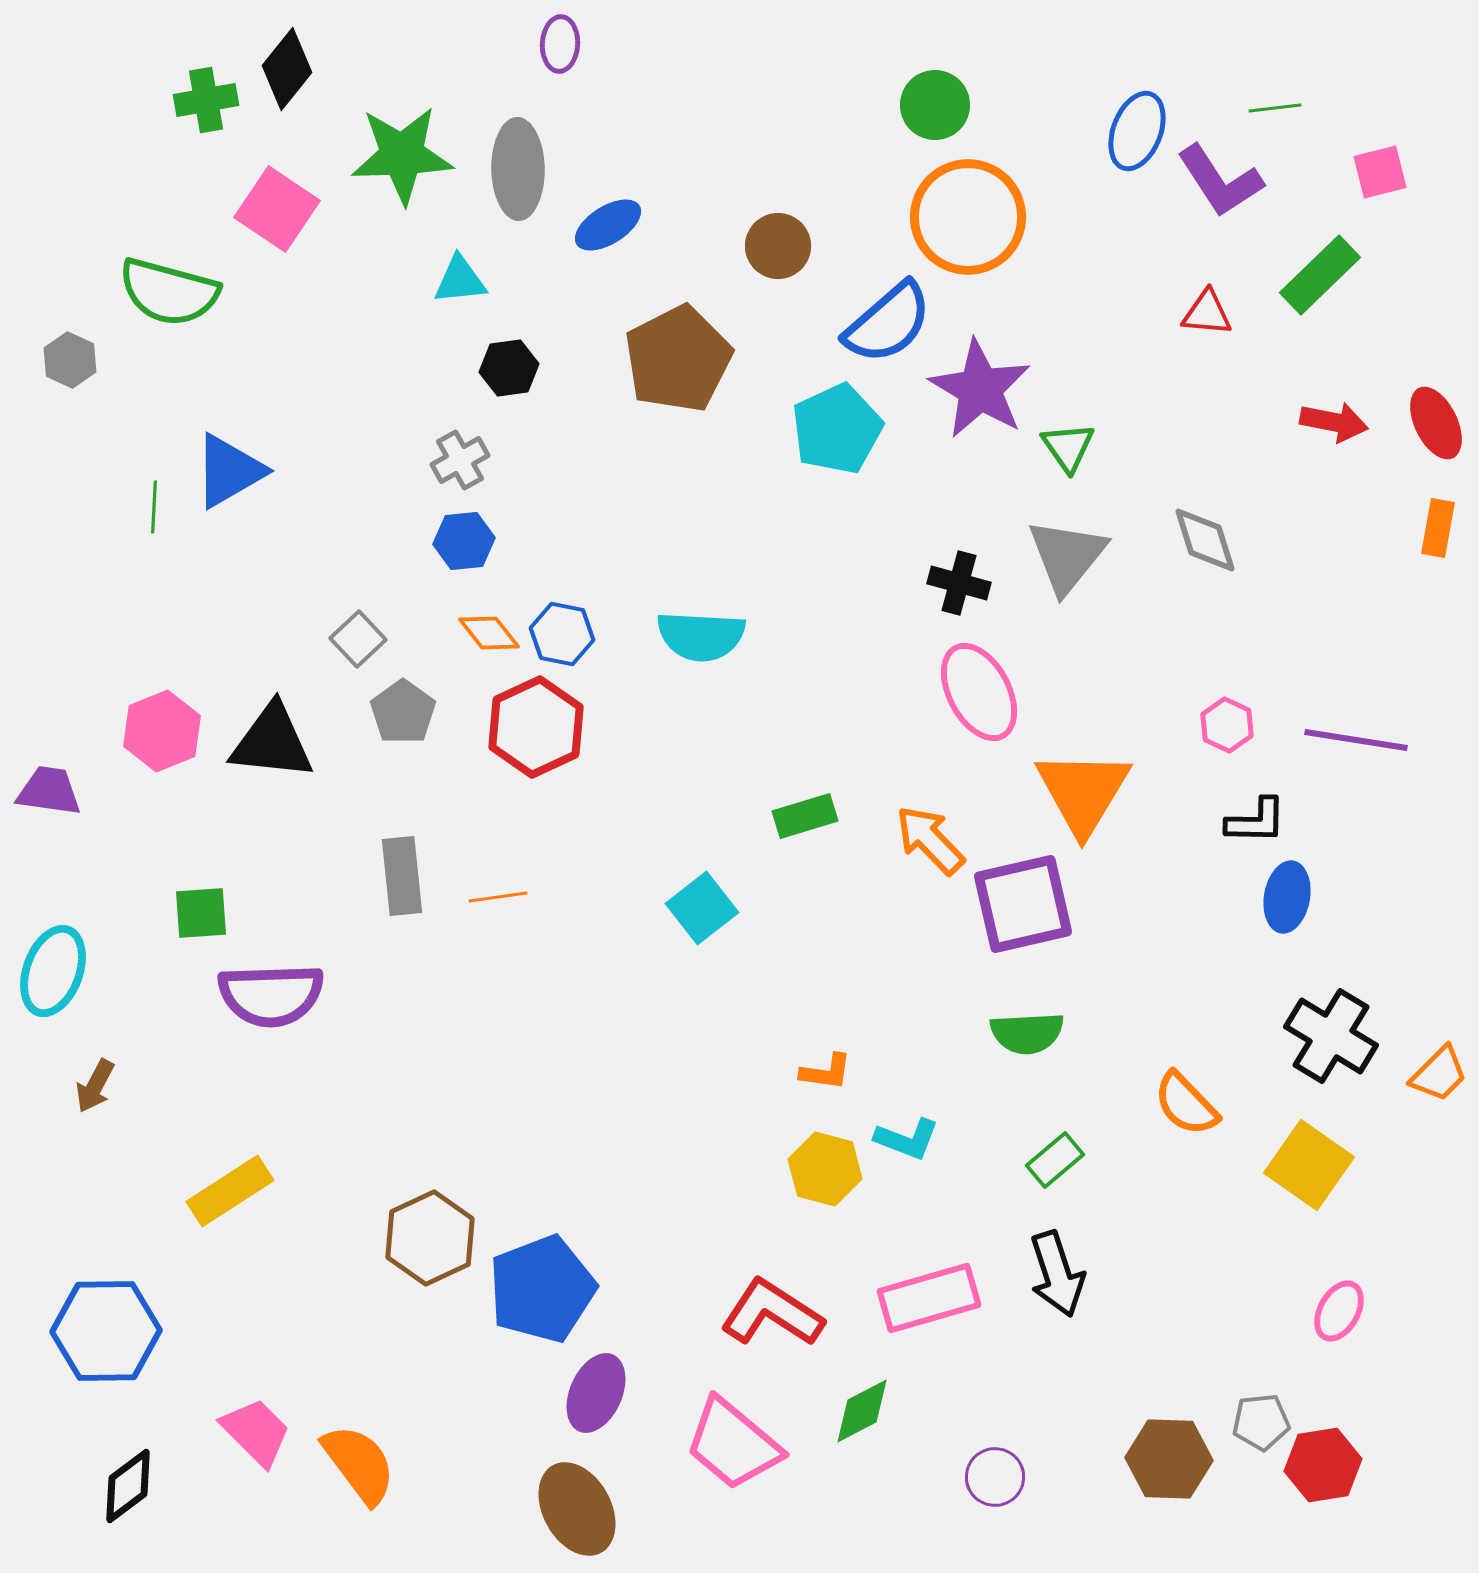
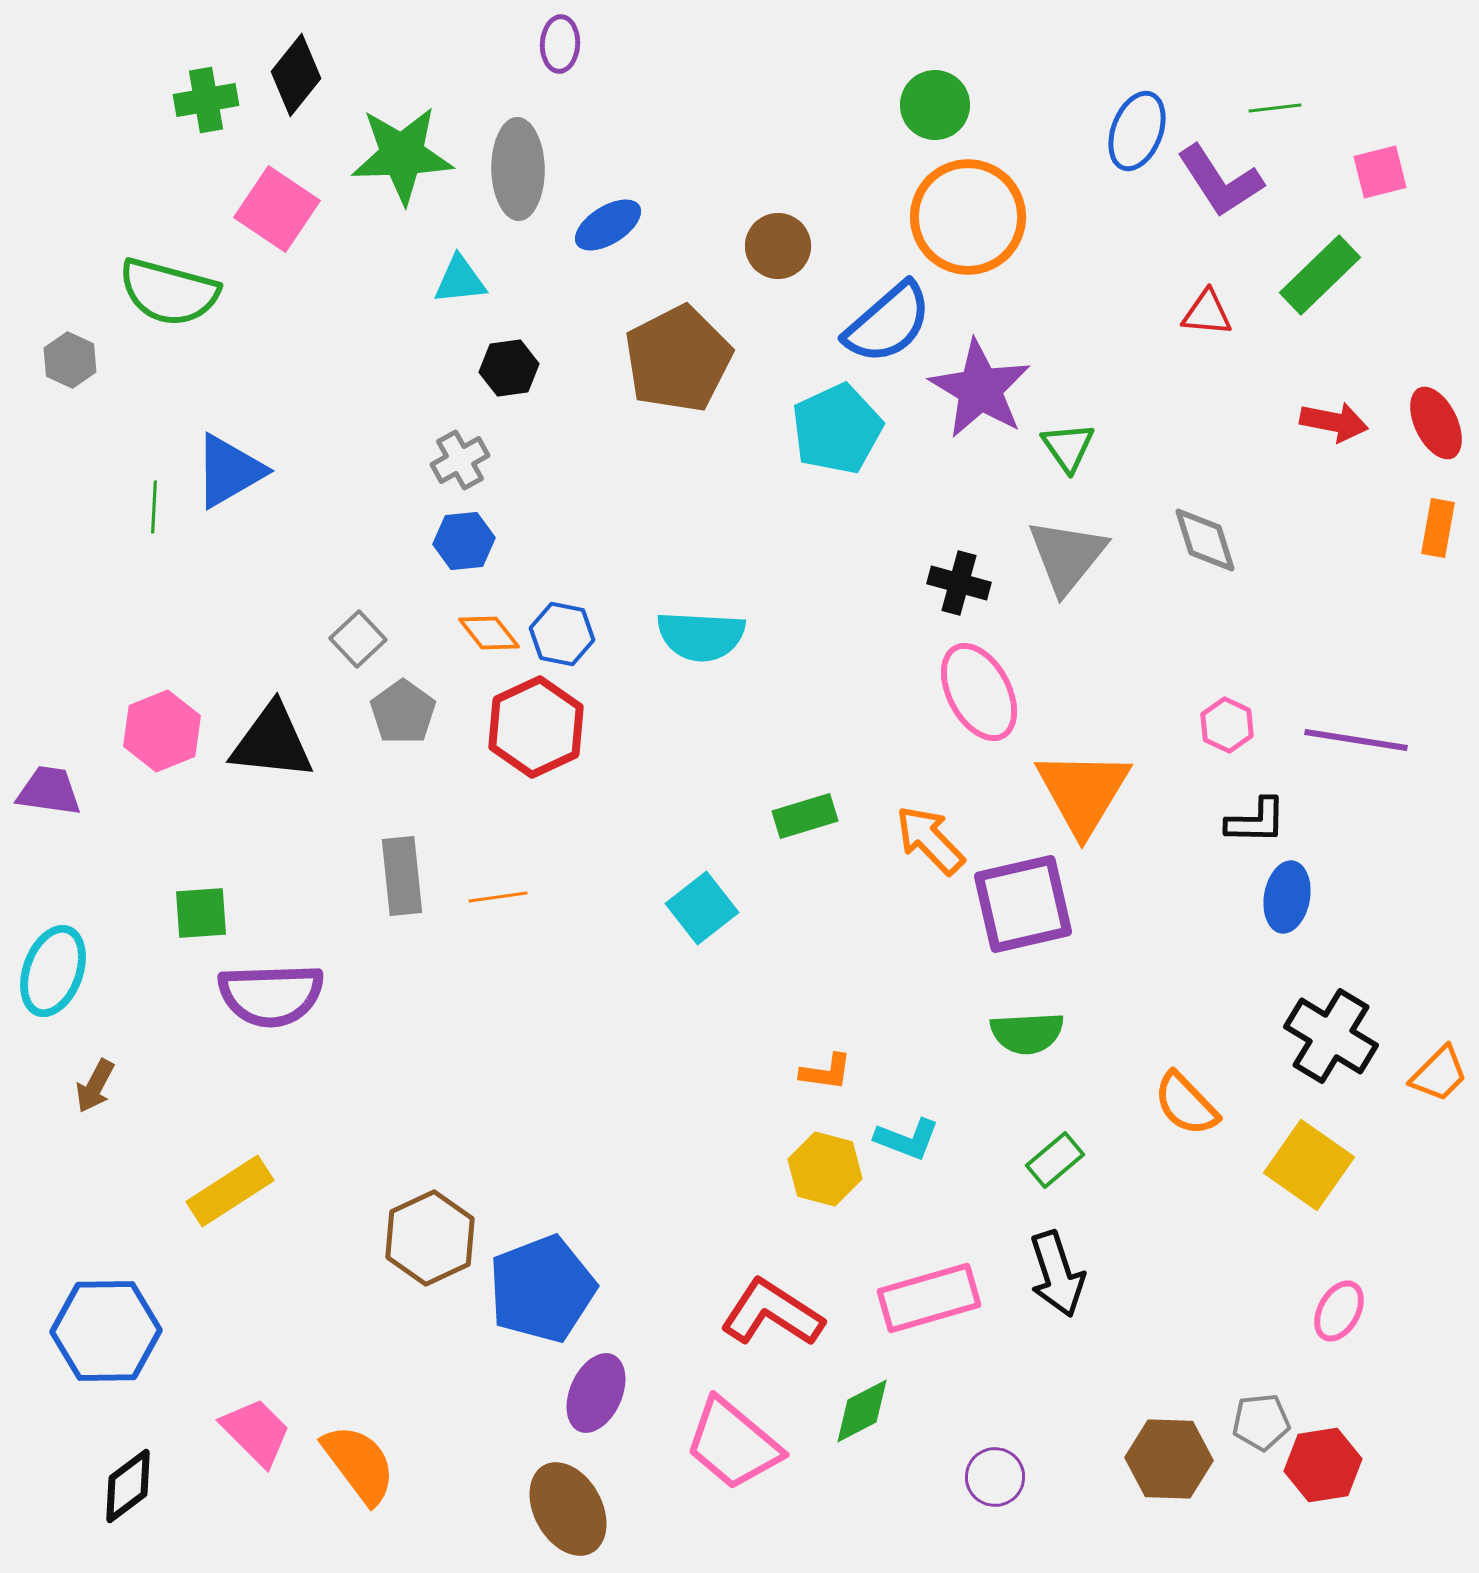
black diamond at (287, 69): moved 9 px right, 6 px down
brown ellipse at (577, 1509): moved 9 px left
